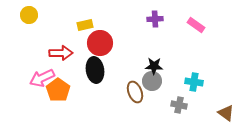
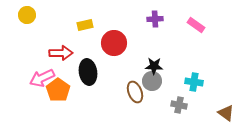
yellow circle: moved 2 px left
red circle: moved 14 px right
black ellipse: moved 7 px left, 2 px down
